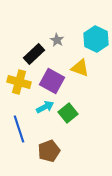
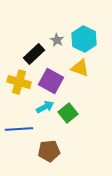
cyan hexagon: moved 12 px left
purple square: moved 1 px left
blue line: rotated 76 degrees counterclockwise
brown pentagon: rotated 15 degrees clockwise
